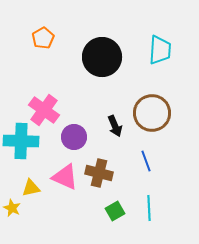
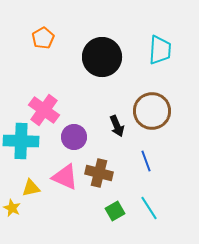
brown circle: moved 2 px up
black arrow: moved 2 px right
cyan line: rotated 30 degrees counterclockwise
